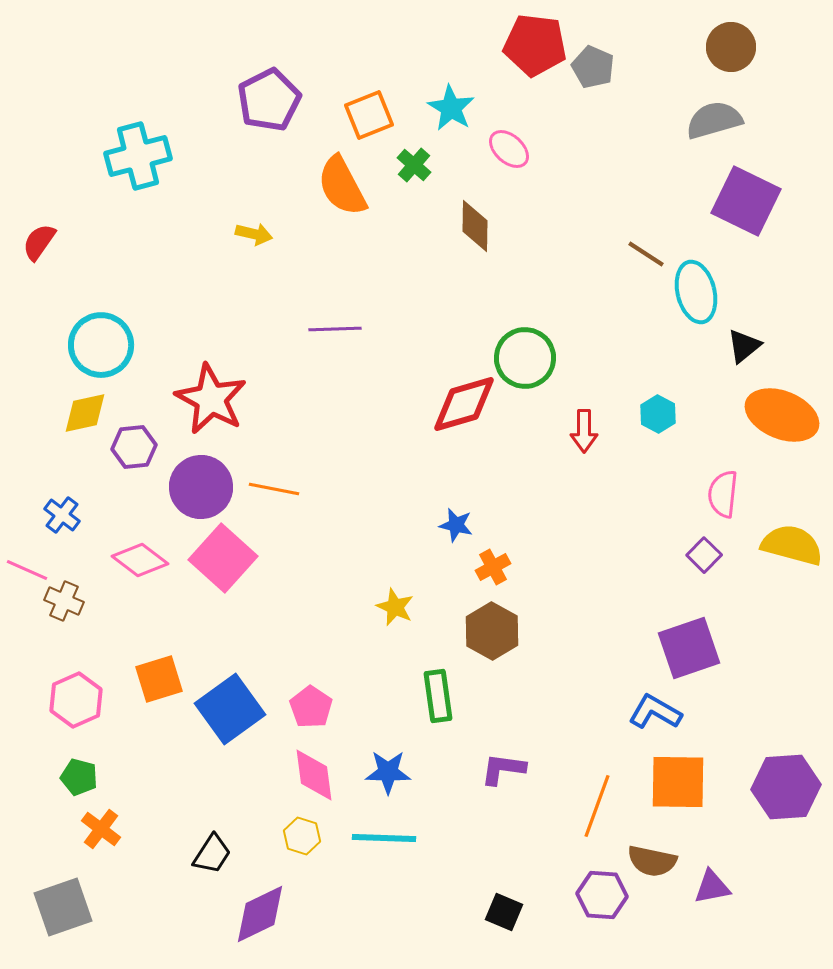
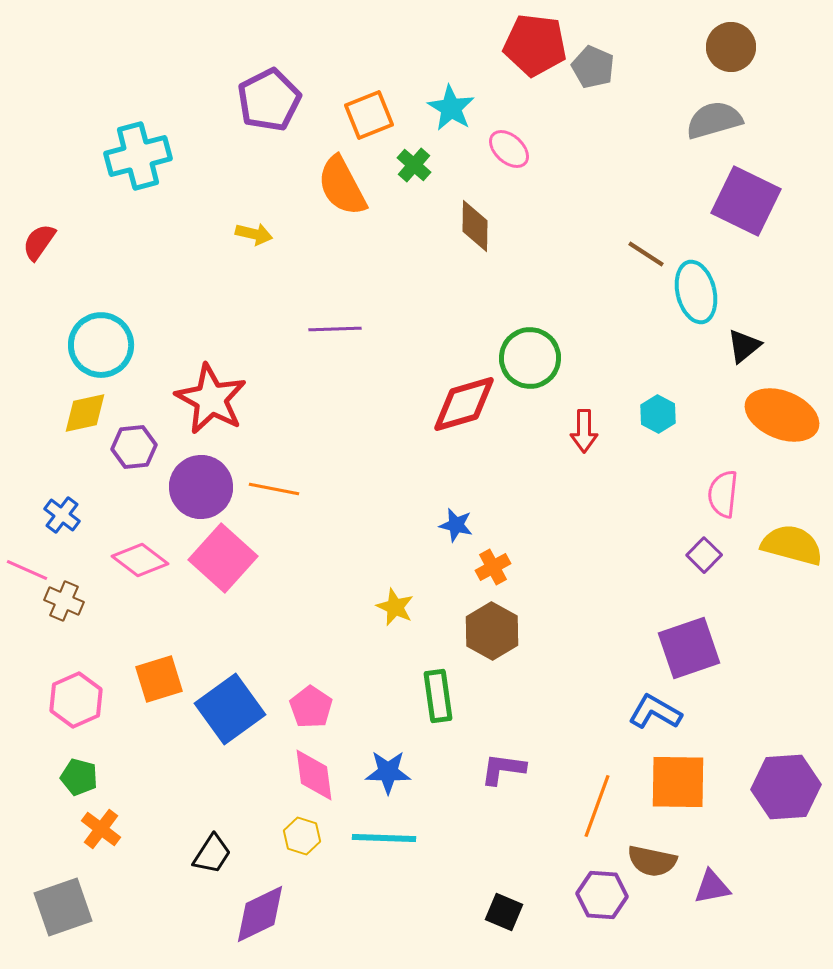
green circle at (525, 358): moved 5 px right
